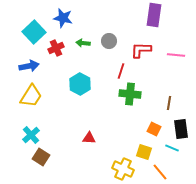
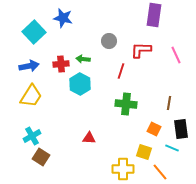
green arrow: moved 16 px down
red cross: moved 5 px right, 16 px down; rotated 21 degrees clockwise
pink line: rotated 60 degrees clockwise
green cross: moved 4 px left, 10 px down
cyan cross: moved 1 px right, 1 px down; rotated 12 degrees clockwise
yellow cross: rotated 25 degrees counterclockwise
